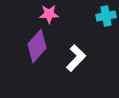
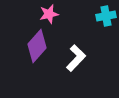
pink star: rotated 12 degrees counterclockwise
